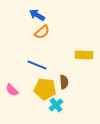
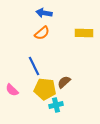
blue arrow: moved 7 px right, 2 px up; rotated 21 degrees counterclockwise
orange semicircle: moved 1 px down
yellow rectangle: moved 22 px up
blue line: moved 3 px left, 1 px down; rotated 42 degrees clockwise
brown semicircle: rotated 128 degrees counterclockwise
cyan cross: rotated 24 degrees clockwise
